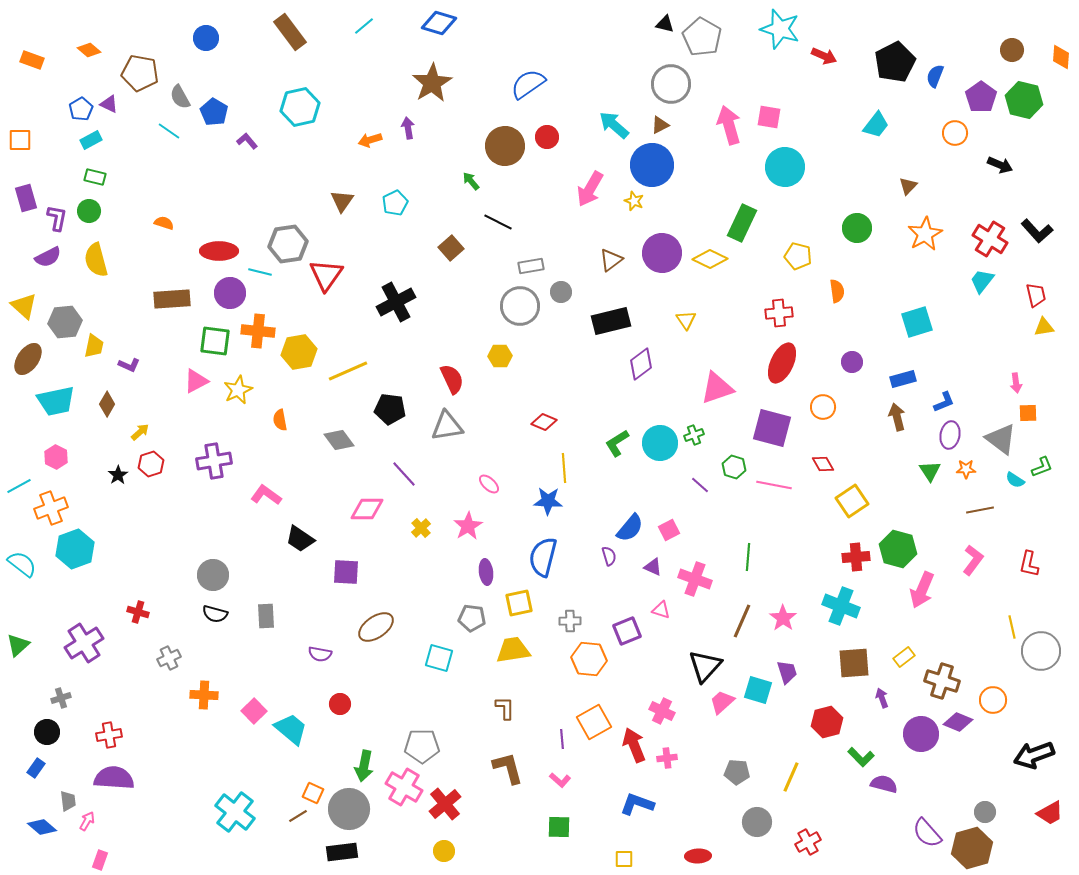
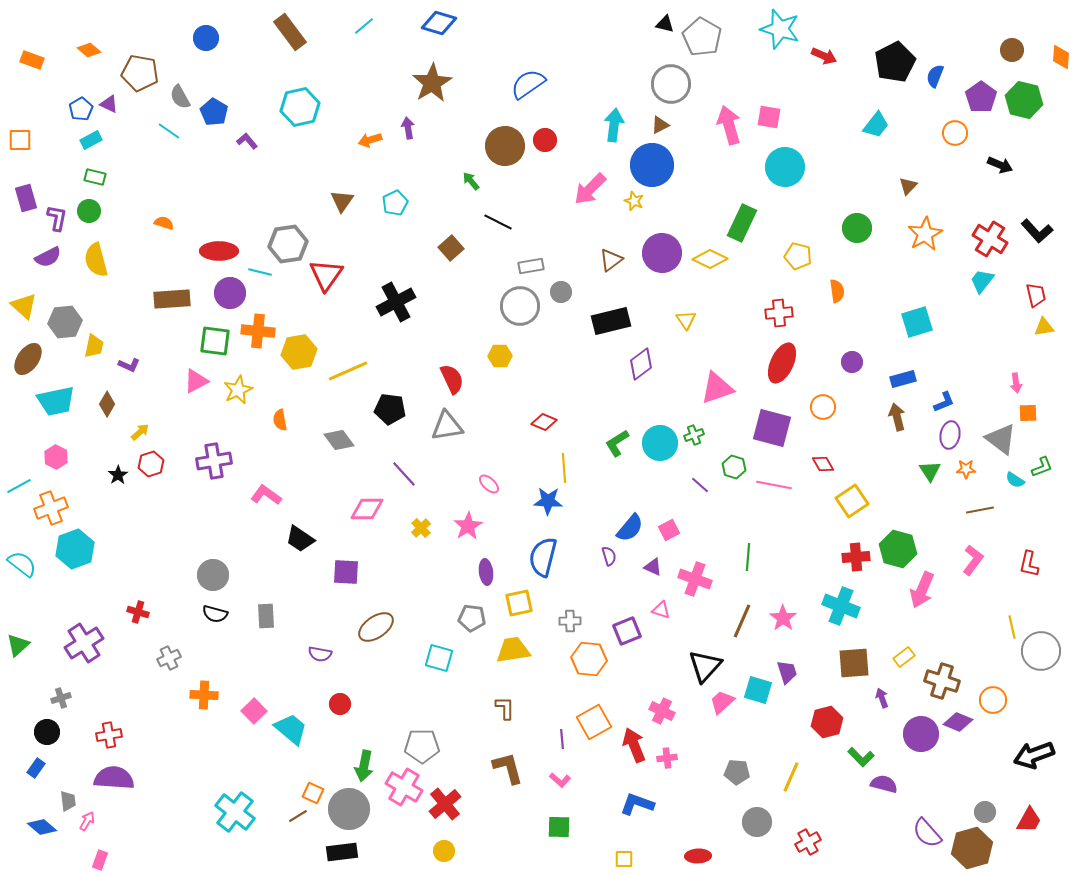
cyan arrow at (614, 125): rotated 56 degrees clockwise
red circle at (547, 137): moved 2 px left, 3 px down
pink arrow at (590, 189): rotated 15 degrees clockwise
red trapezoid at (1050, 813): moved 21 px left, 7 px down; rotated 32 degrees counterclockwise
